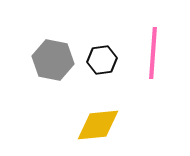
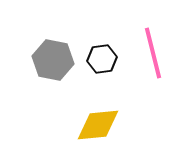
pink line: rotated 18 degrees counterclockwise
black hexagon: moved 1 px up
